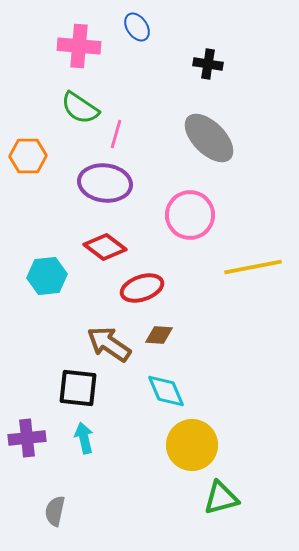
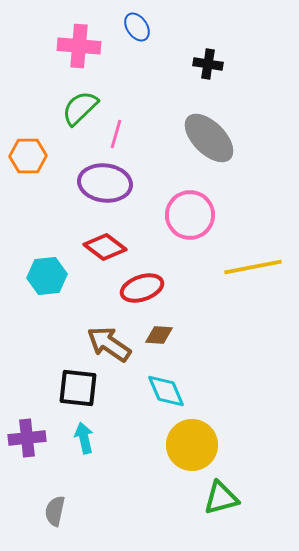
green semicircle: rotated 102 degrees clockwise
